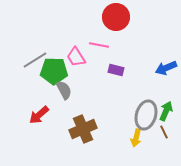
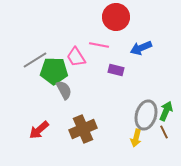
blue arrow: moved 25 px left, 20 px up
red arrow: moved 15 px down
